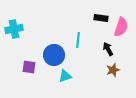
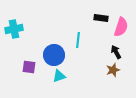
black arrow: moved 8 px right, 3 px down
cyan triangle: moved 6 px left
